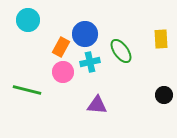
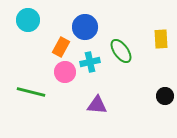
blue circle: moved 7 px up
pink circle: moved 2 px right
green line: moved 4 px right, 2 px down
black circle: moved 1 px right, 1 px down
